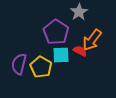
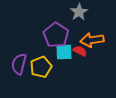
purple pentagon: moved 3 px down
orange arrow: rotated 45 degrees clockwise
cyan square: moved 3 px right, 3 px up
yellow pentagon: rotated 20 degrees clockwise
